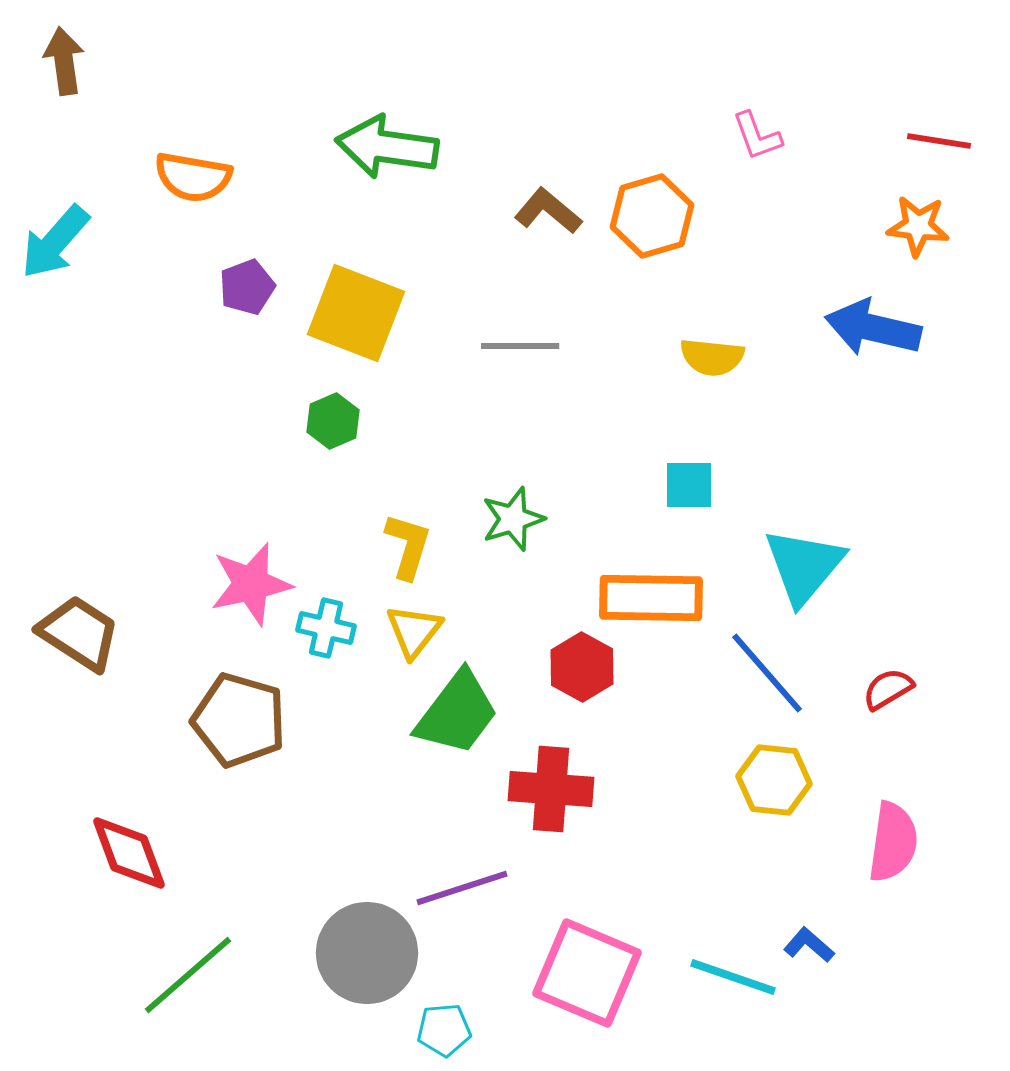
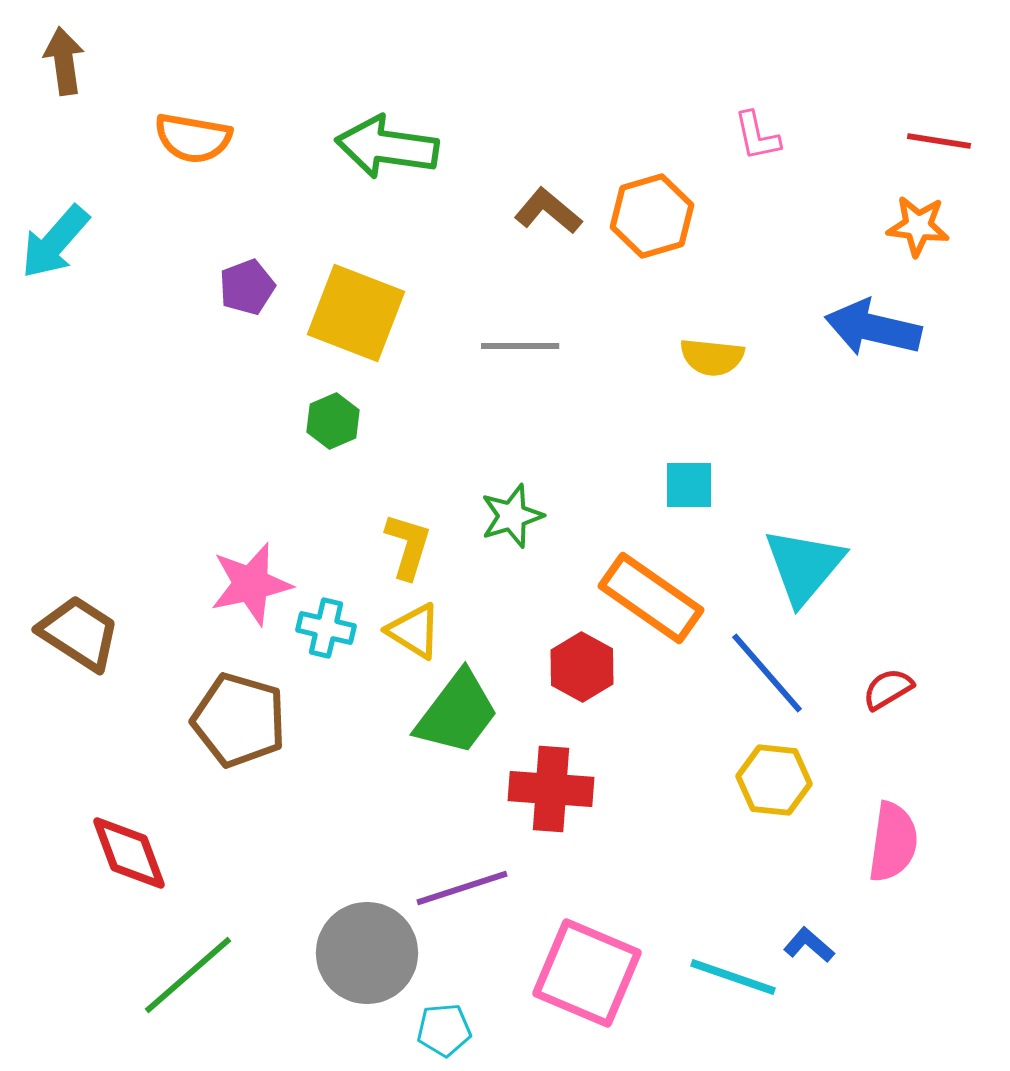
pink L-shape: rotated 8 degrees clockwise
orange semicircle: moved 39 px up
green star: moved 1 px left, 3 px up
orange rectangle: rotated 34 degrees clockwise
yellow triangle: rotated 36 degrees counterclockwise
